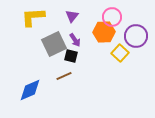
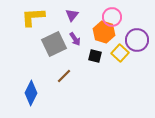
purple triangle: moved 1 px up
orange hexagon: rotated 20 degrees clockwise
purple circle: moved 1 px right, 4 px down
purple arrow: moved 1 px up
black square: moved 24 px right
brown line: rotated 21 degrees counterclockwise
blue diamond: moved 1 px right, 3 px down; rotated 40 degrees counterclockwise
